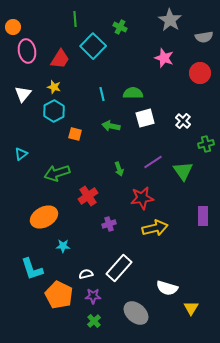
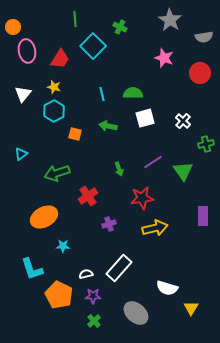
green arrow at (111, 126): moved 3 px left
